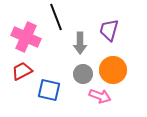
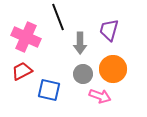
black line: moved 2 px right
orange circle: moved 1 px up
